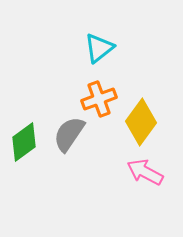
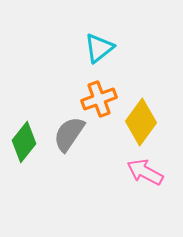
green diamond: rotated 15 degrees counterclockwise
